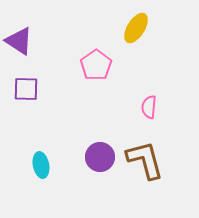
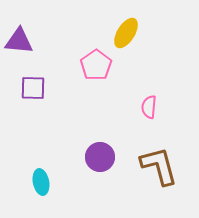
yellow ellipse: moved 10 px left, 5 px down
purple triangle: rotated 28 degrees counterclockwise
purple square: moved 7 px right, 1 px up
brown L-shape: moved 14 px right, 6 px down
cyan ellipse: moved 17 px down
